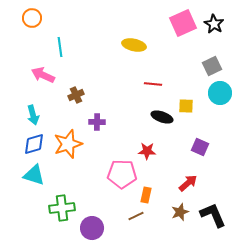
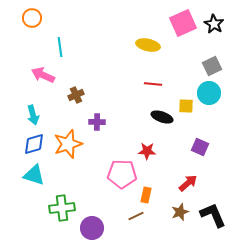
yellow ellipse: moved 14 px right
cyan circle: moved 11 px left
